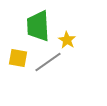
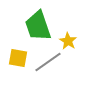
green trapezoid: rotated 16 degrees counterclockwise
yellow star: moved 1 px right, 1 px down
